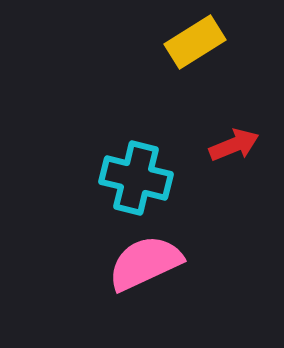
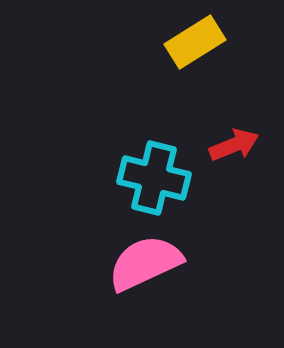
cyan cross: moved 18 px right
